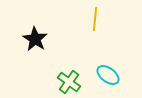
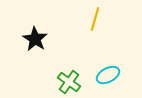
yellow line: rotated 10 degrees clockwise
cyan ellipse: rotated 65 degrees counterclockwise
